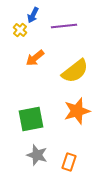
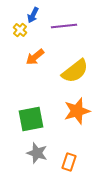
orange arrow: moved 1 px up
gray star: moved 2 px up
